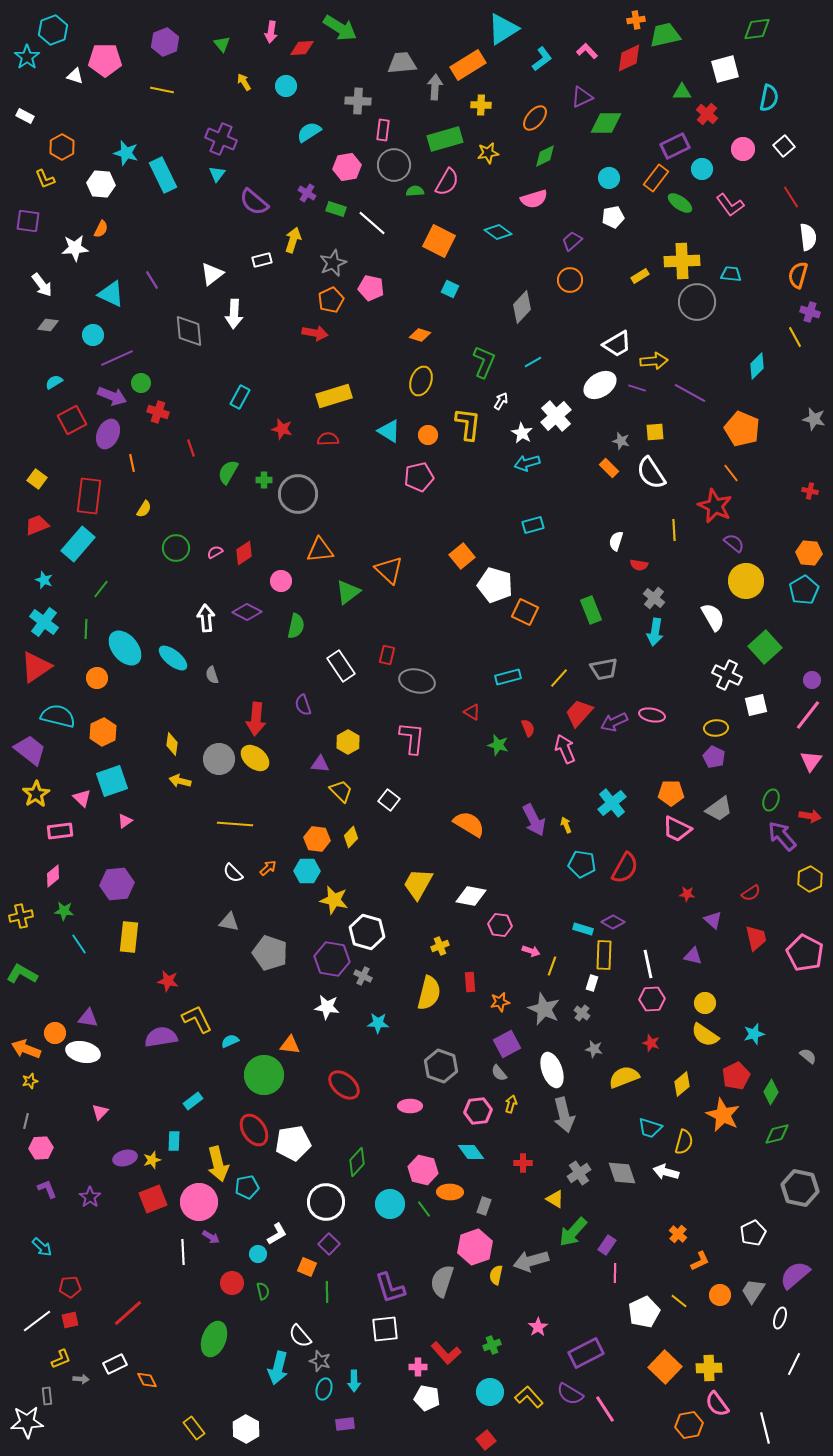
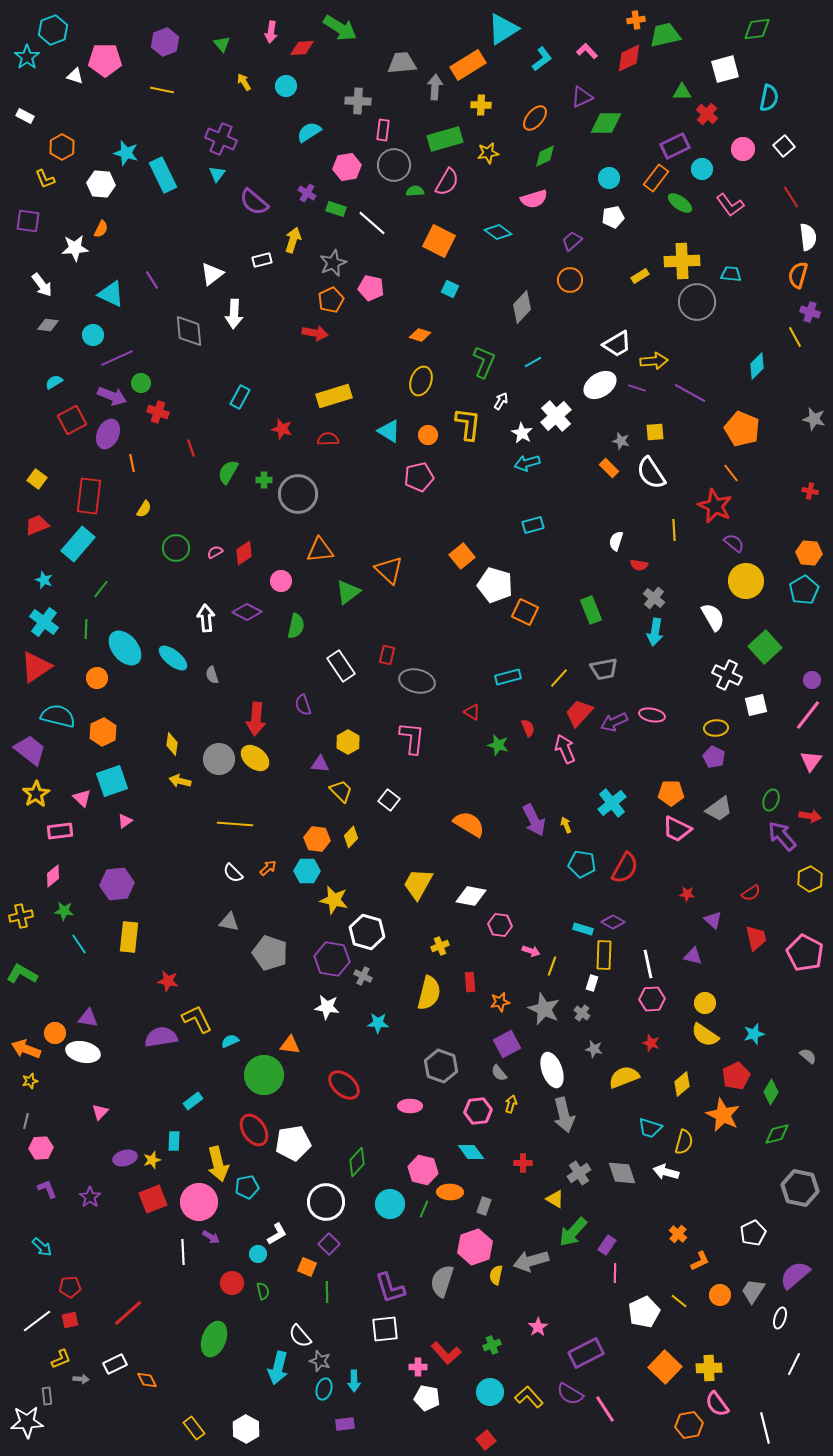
green line at (424, 1209): rotated 60 degrees clockwise
